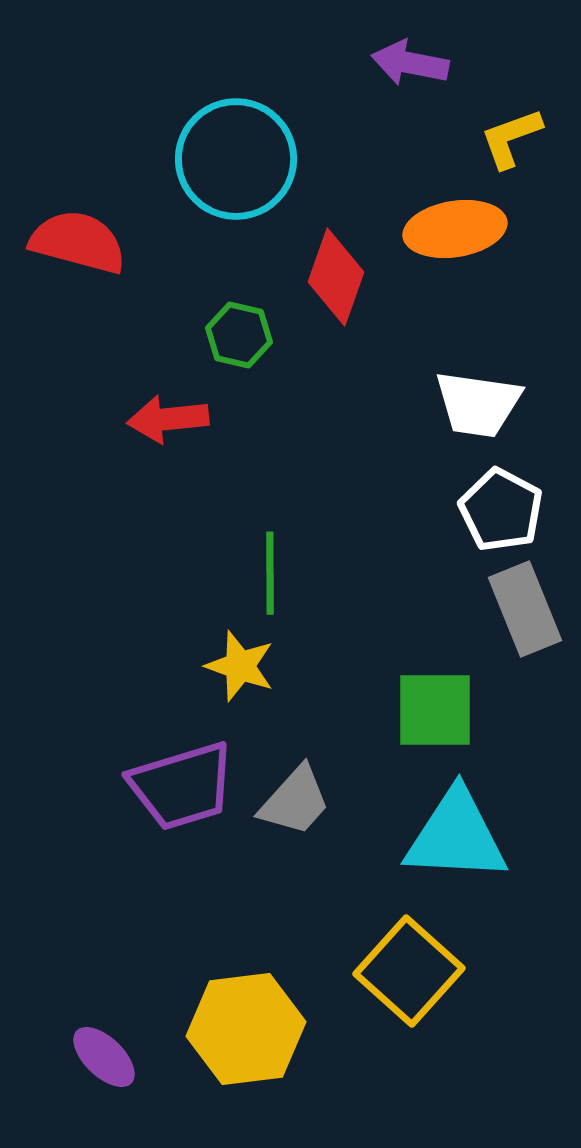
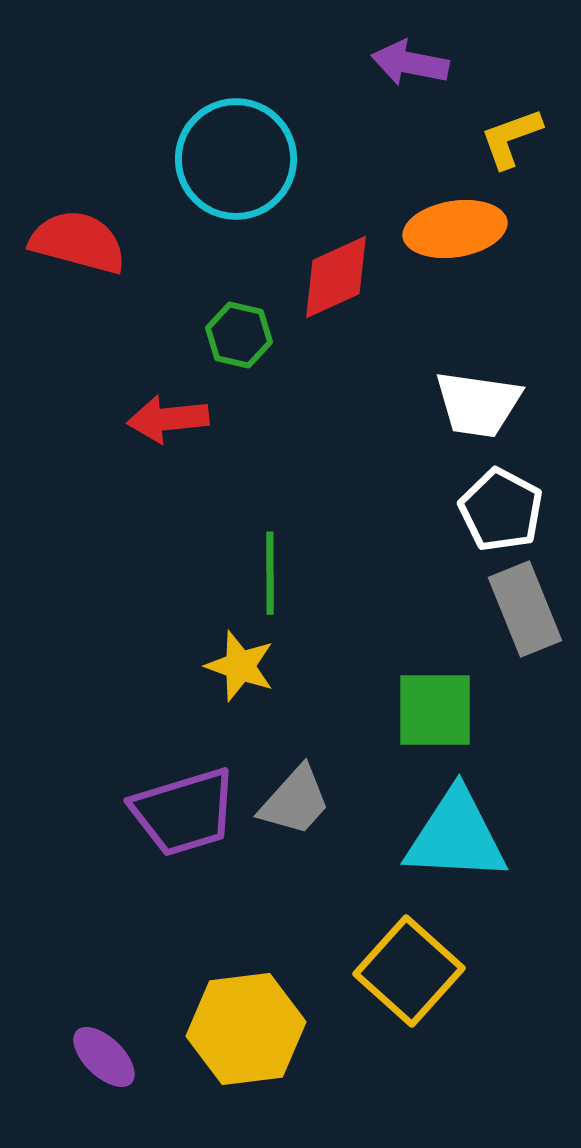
red diamond: rotated 46 degrees clockwise
purple trapezoid: moved 2 px right, 26 px down
